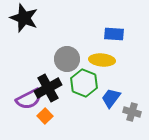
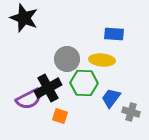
green hexagon: rotated 20 degrees counterclockwise
gray cross: moved 1 px left
orange square: moved 15 px right; rotated 28 degrees counterclockwise
